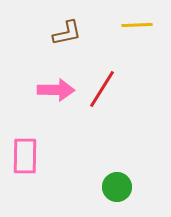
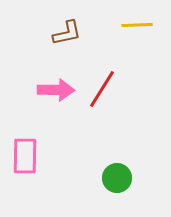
green circle: moved 9 px up
